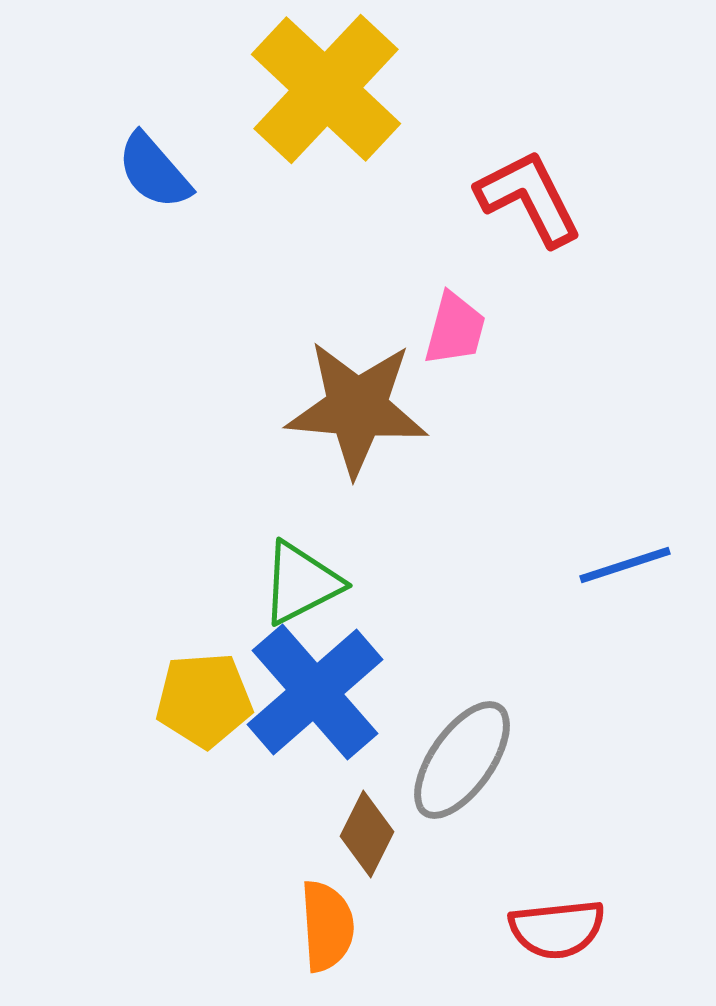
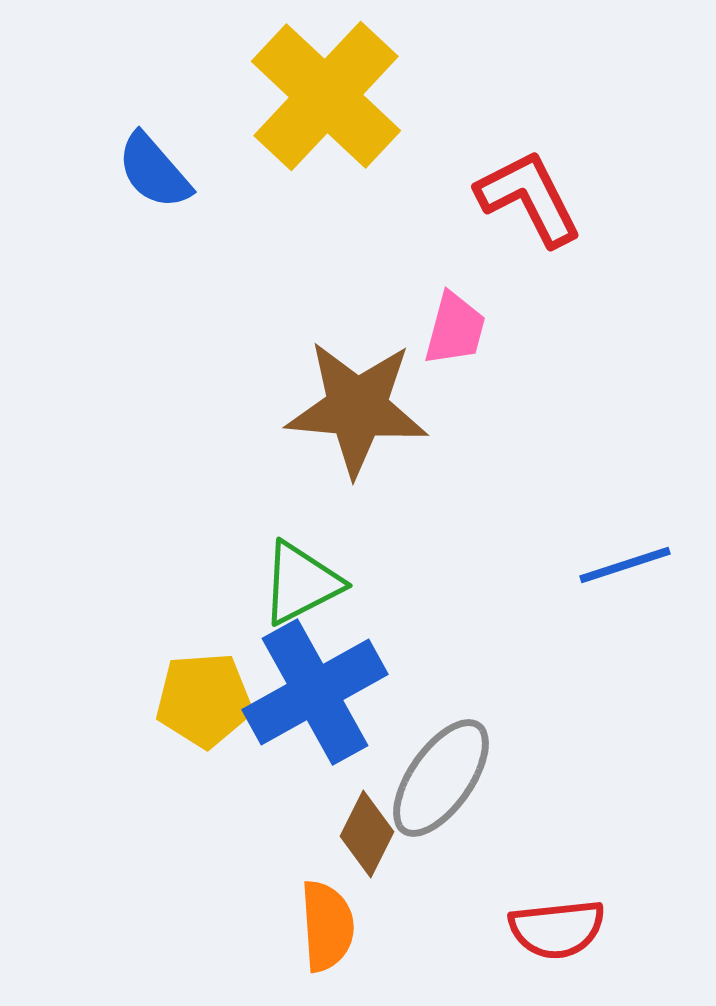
yellow cross: moved 7 px down
blue cross: rotated 12 degrees clockwise
gray ellipse: moved 21 px left, 18 px down
